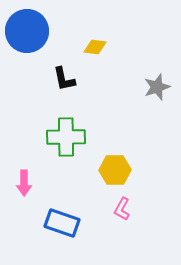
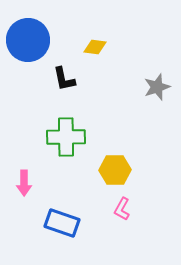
blue circle: moved 1 px right, 9 px down
